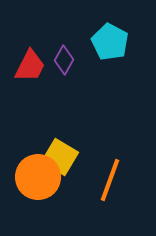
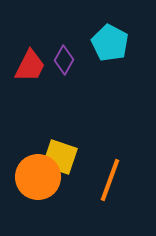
cyan pentagon: moved 1 px down
yellow square: rotated 12 degrees counterclockwise
